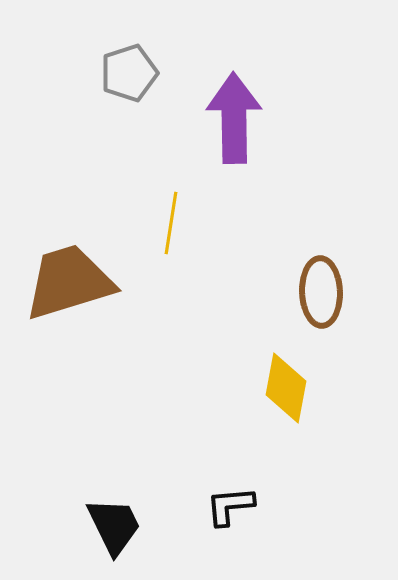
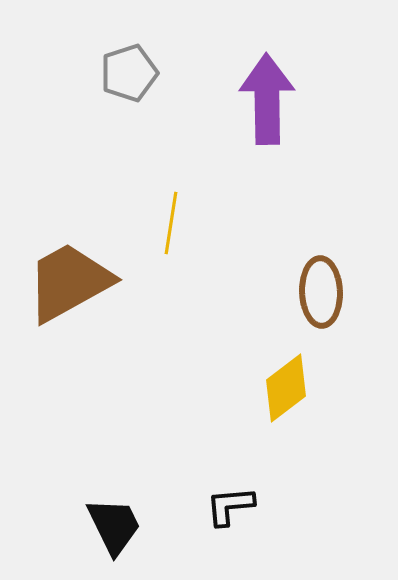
purple arrow: moved 33 px right, 19 px up
brown trapezoid: rotated 12 degrees counterclockwise
yellow diamond: rotated 42 degrees clockwise
